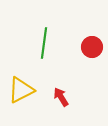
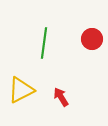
red circle: moved 8 px up
